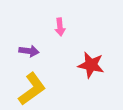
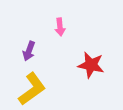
purple arrow: rotated 102 degrees clockwise
